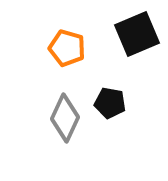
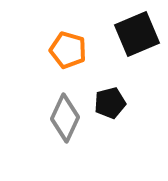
orange pentagon: moved 1 px right, 2 px down
black pentagon: rotated 24 degrees counterclockwise
